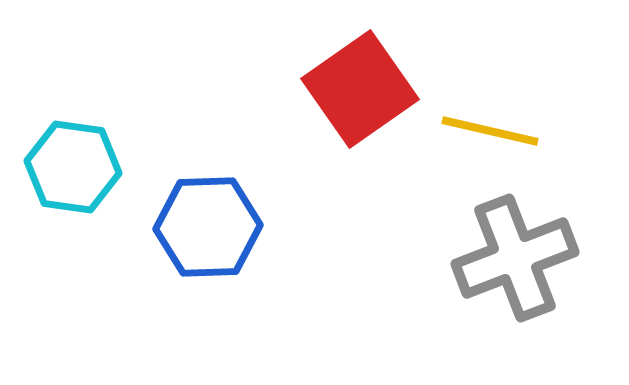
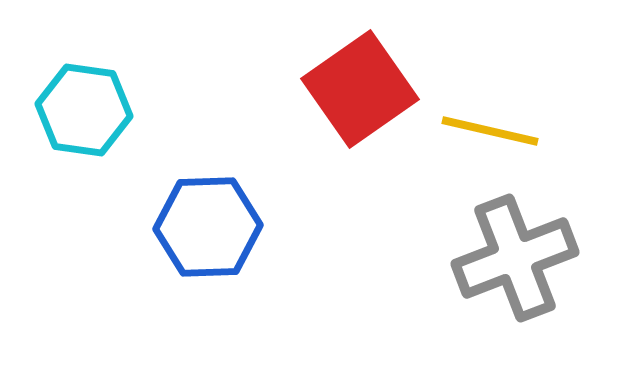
cyan hexagon: moved 11 px right, 57 px up
